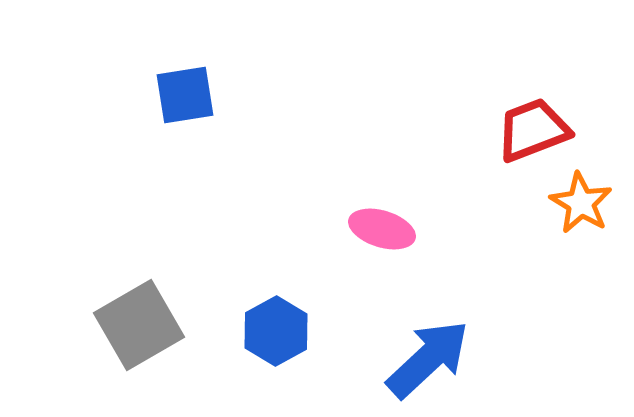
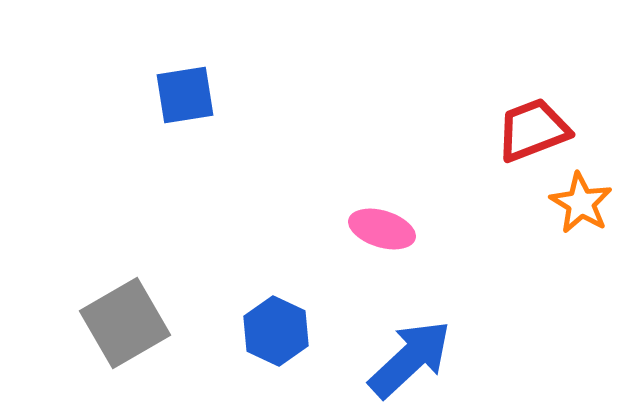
gray square: moved 14 px left, 2 px up
blue hexagon: rotated 6 degrees counterclockwise
blue arrow: moved 18 px left
